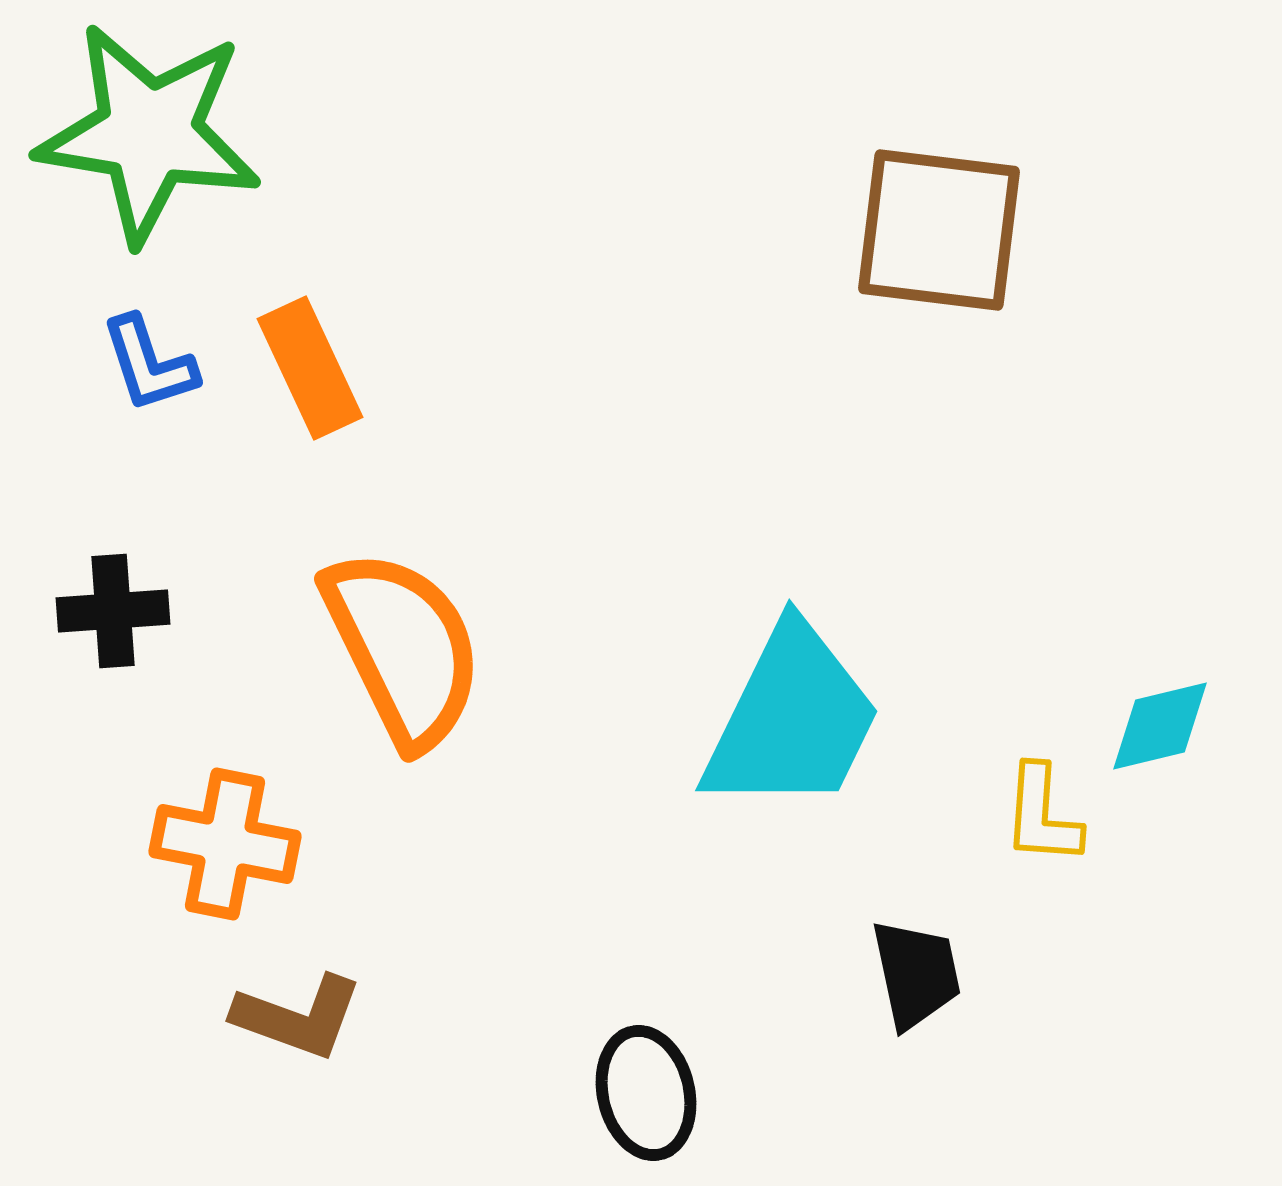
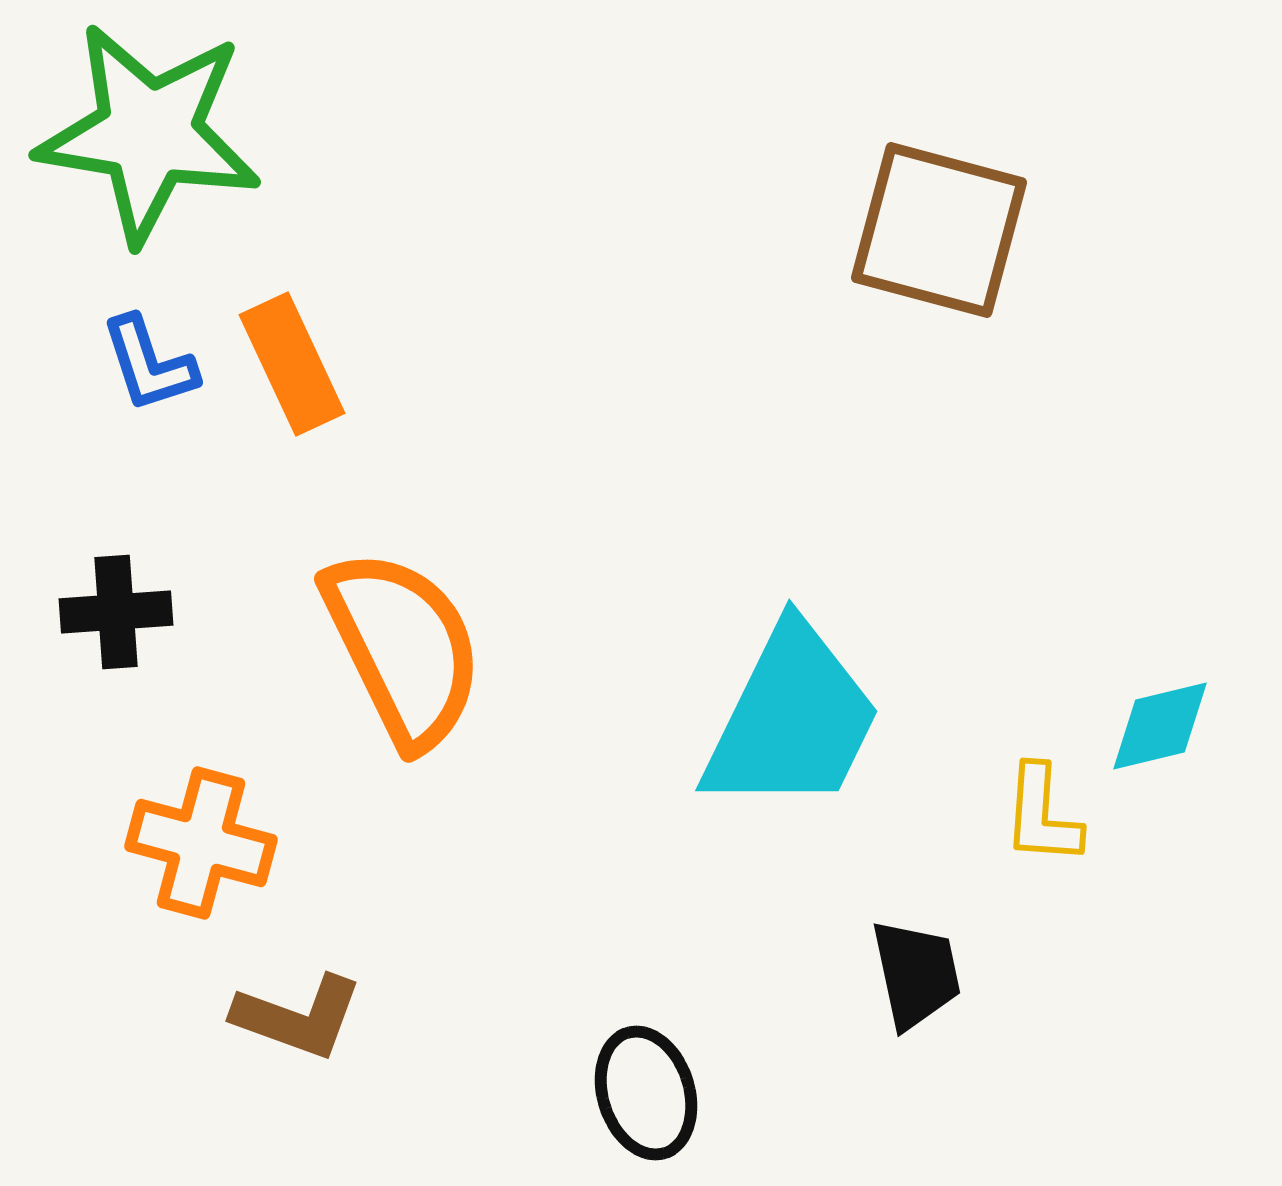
brown square: rotated 8 degrees clockwise
orange rectangle: moved 18 px left, 4 px up
black cross: moved 3 px right, 1 px down
orange cross: moved 24 px left, 1 px up; rotated 4 degrees clockwise
black ellipse: rotated 4 degrees counterclockwise
